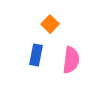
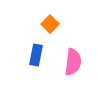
pink semicircle: moved 2 px right, 2 px down
